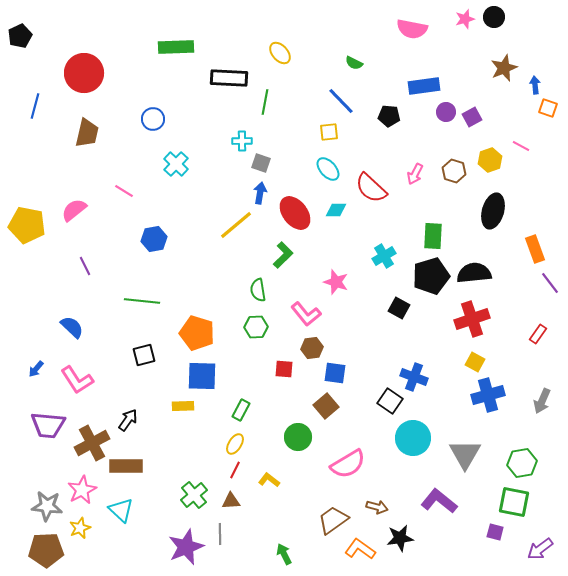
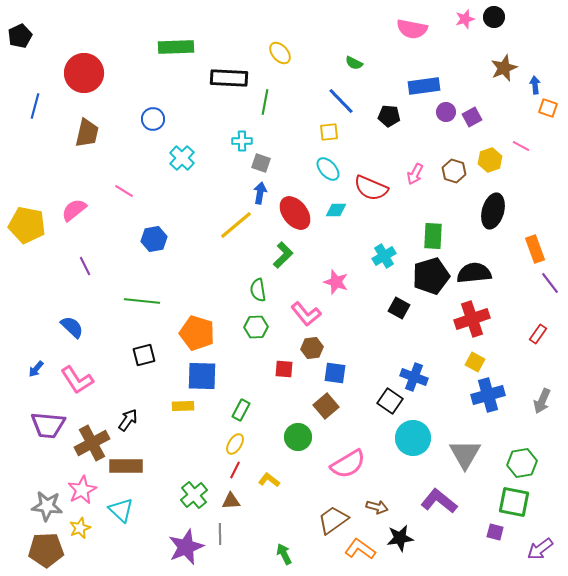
cyan cross at (176, 164): moved 6 px right, 6 px up
red semicircle at (371, 188): rotated 20 degrees counterclockwise
